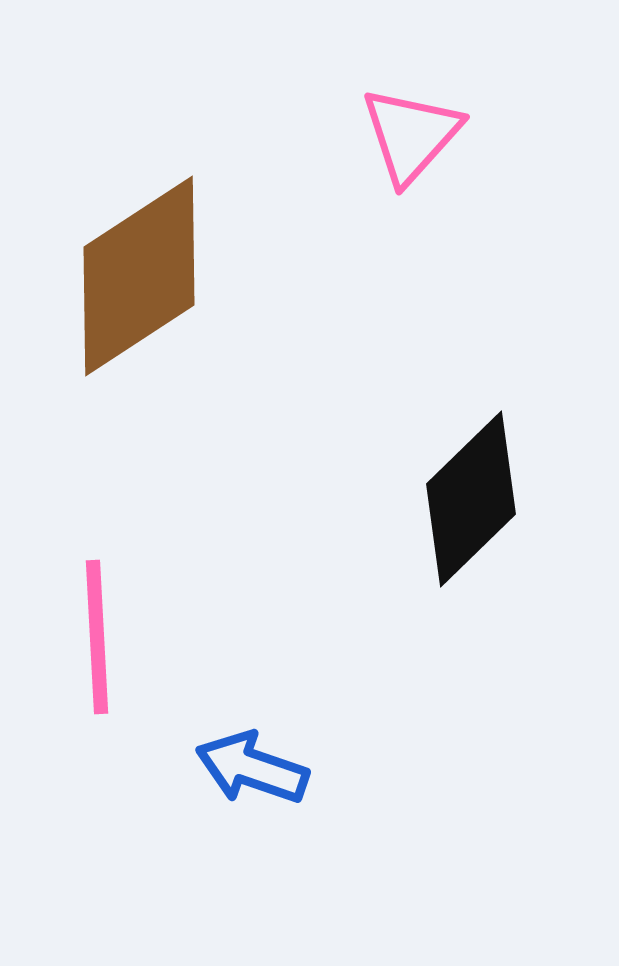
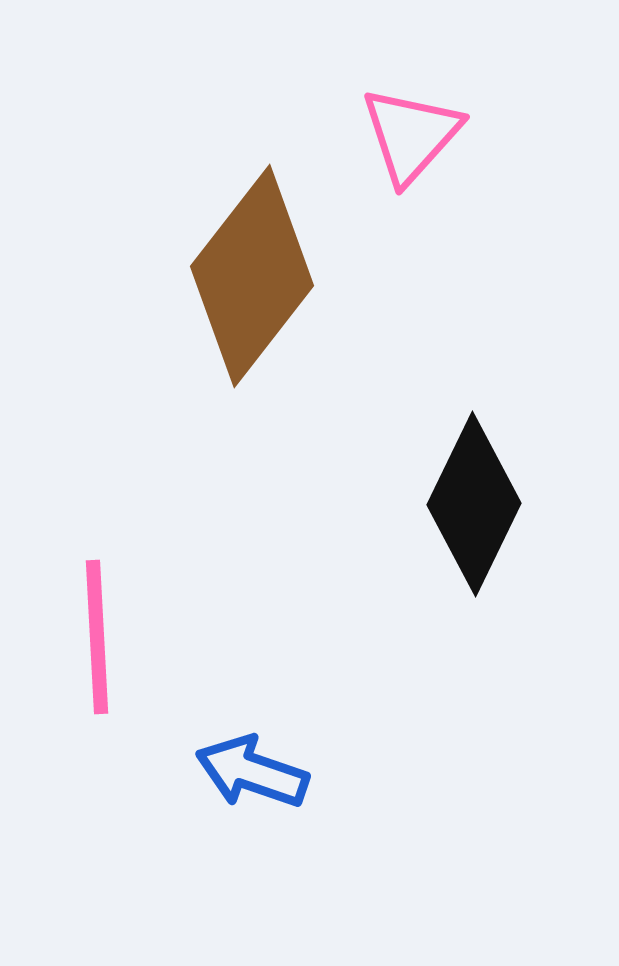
brown diamond: moved 113 px right; rotated 19 degrees counterclockwise
black diamond: moved 3 px right, 5 px down; rotated 20 degrees counterclockwise
blue arrow: moved 4 px down
